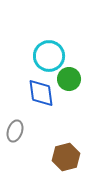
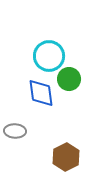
gray ellipse: rotated 75 degrees clockwise
brown hexagon: rotated 12 degrees counterclockwise
